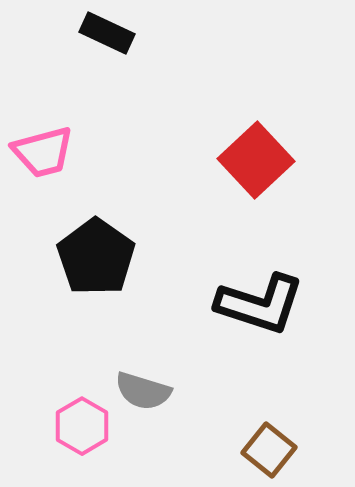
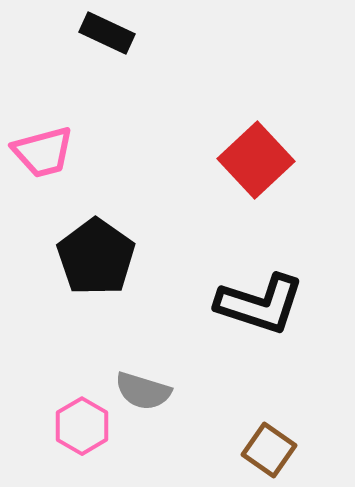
brown square: rotated 4 degrees counterclockwise
